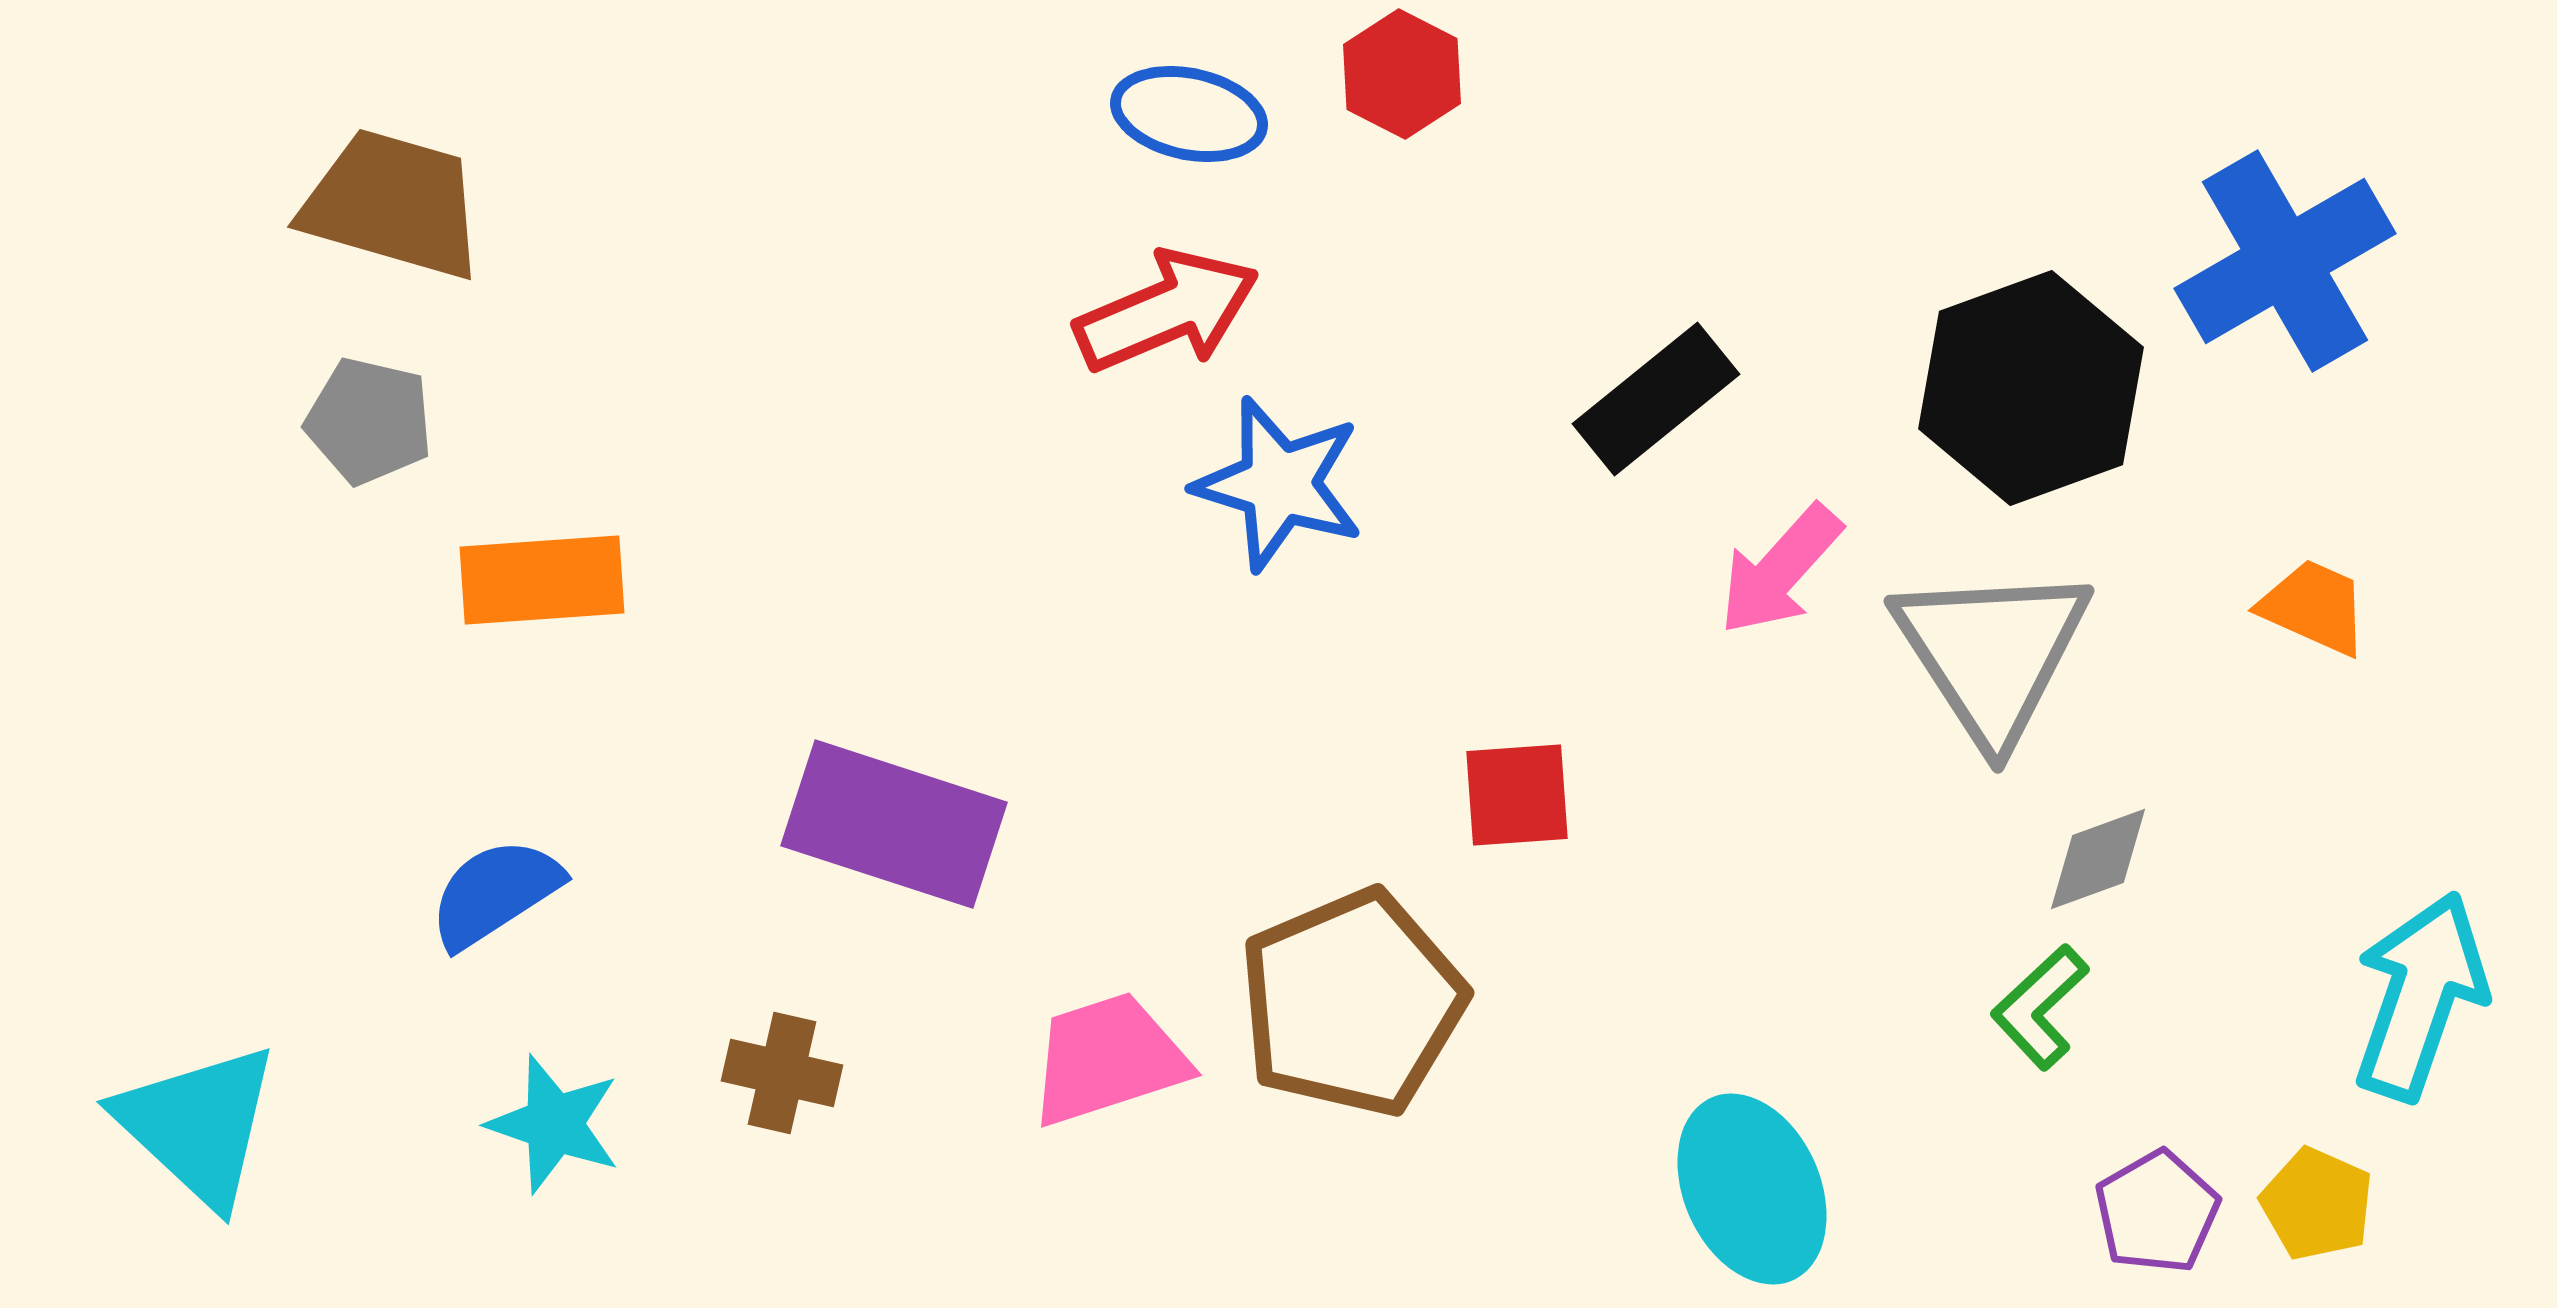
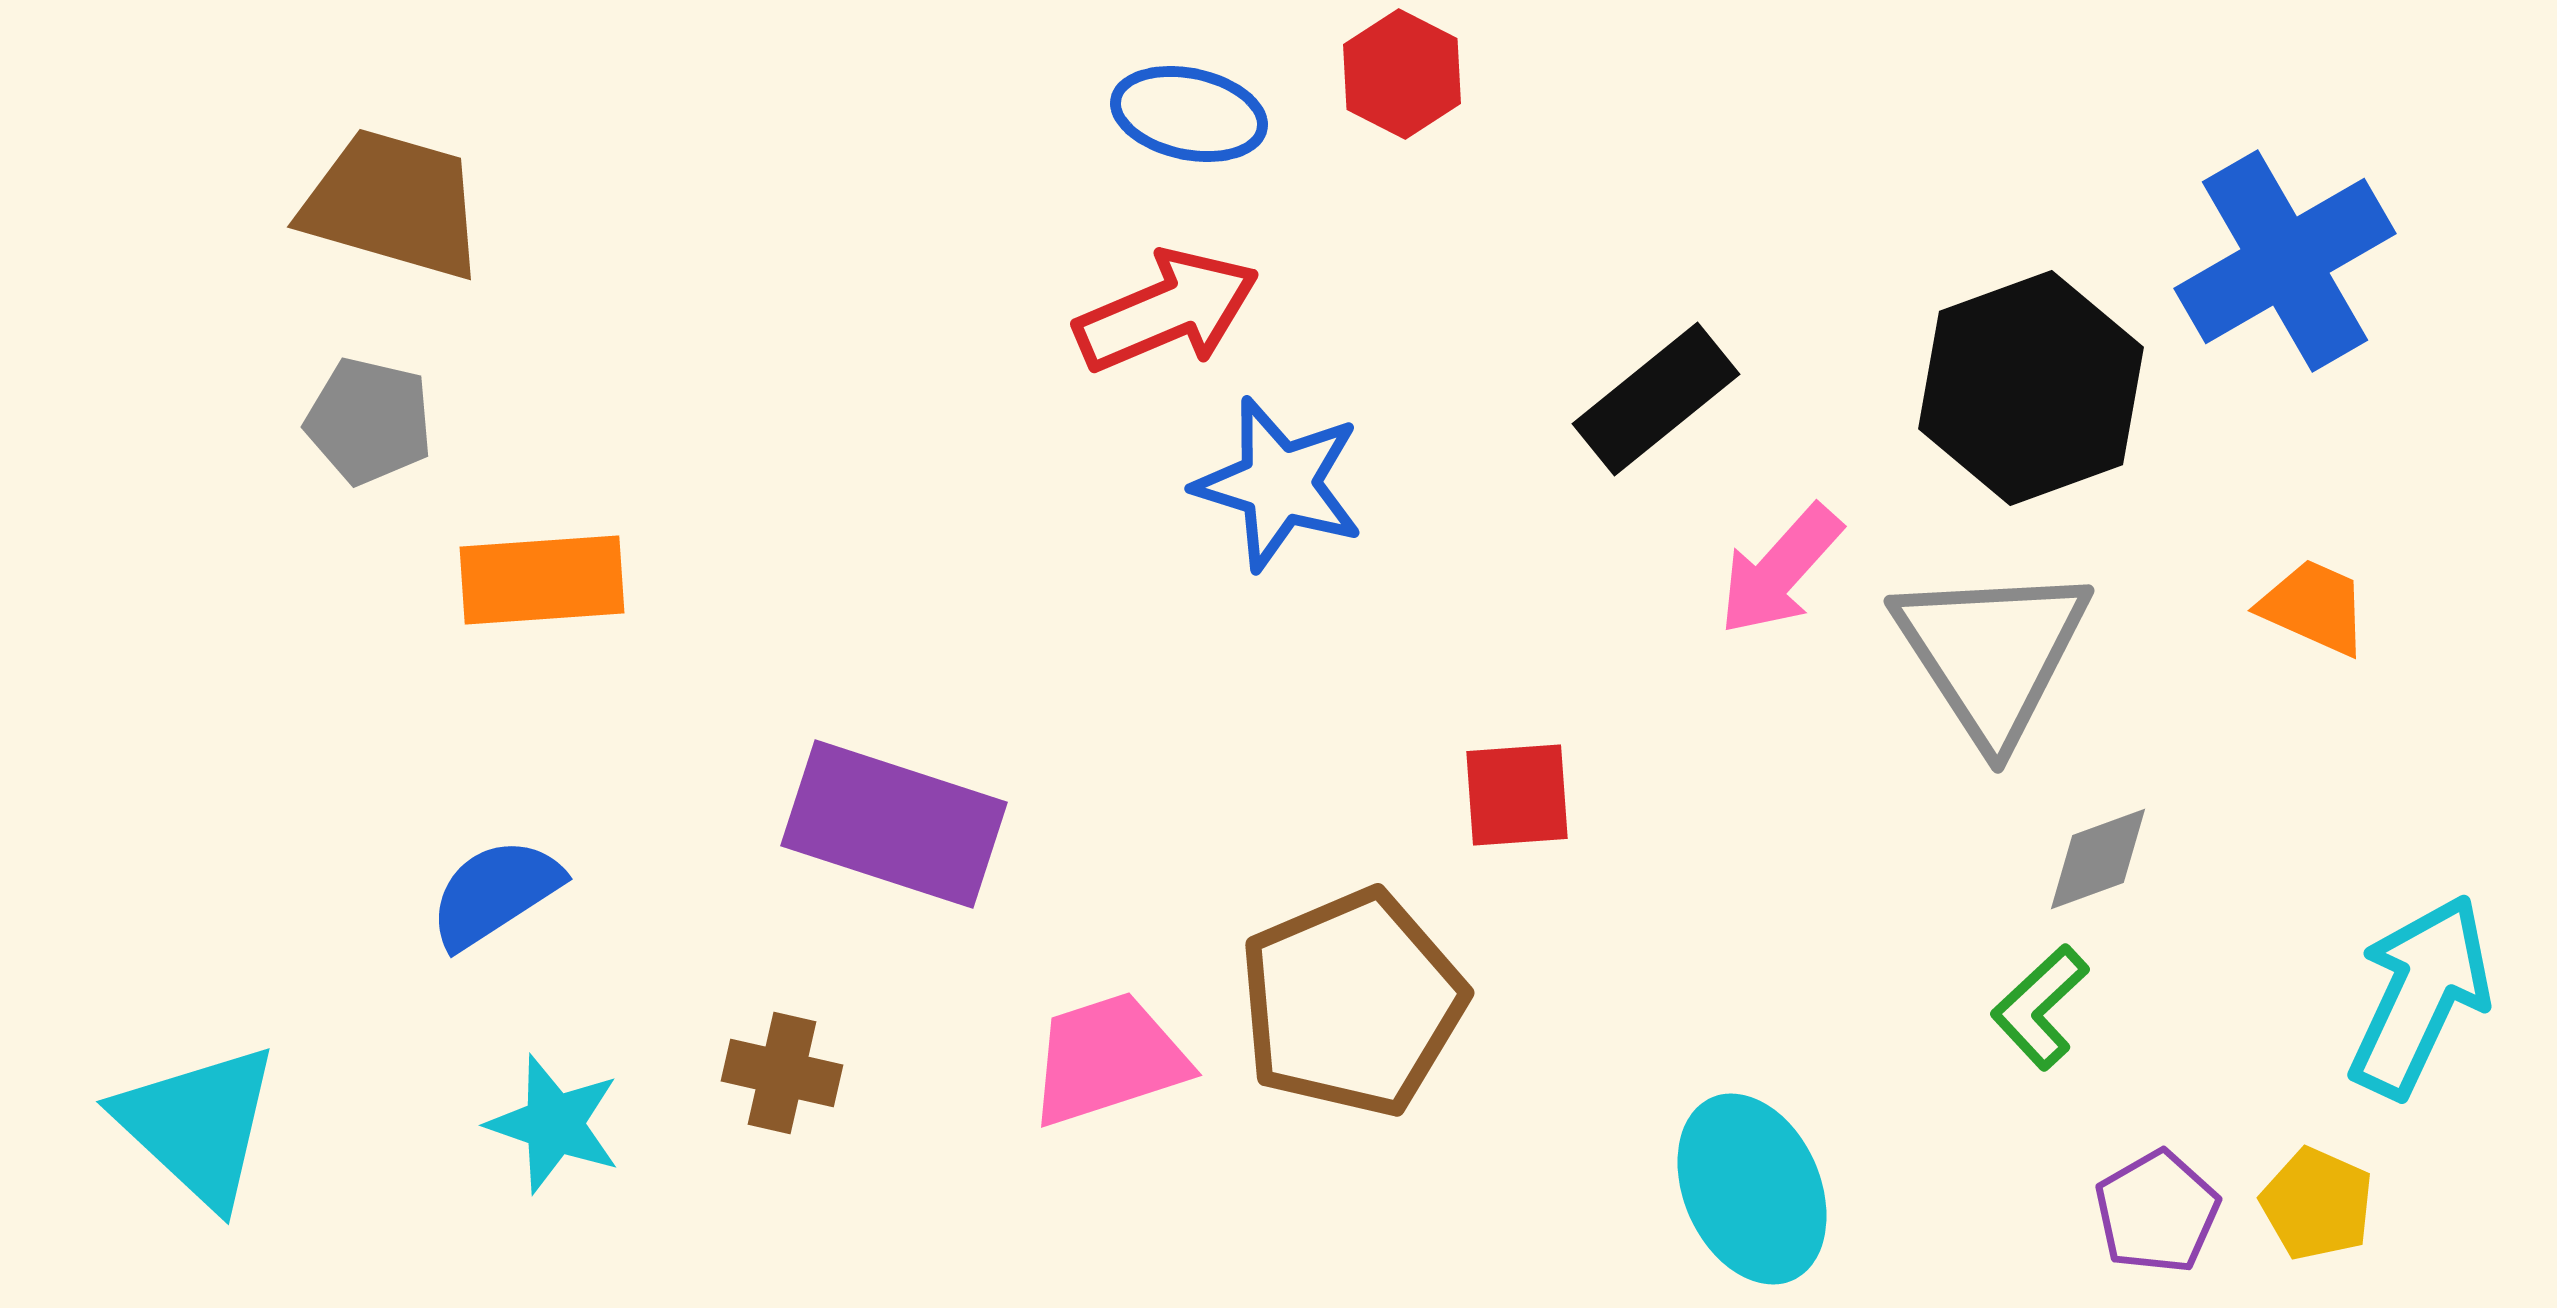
cyan arrow: rotated 6 degrees clockwise
